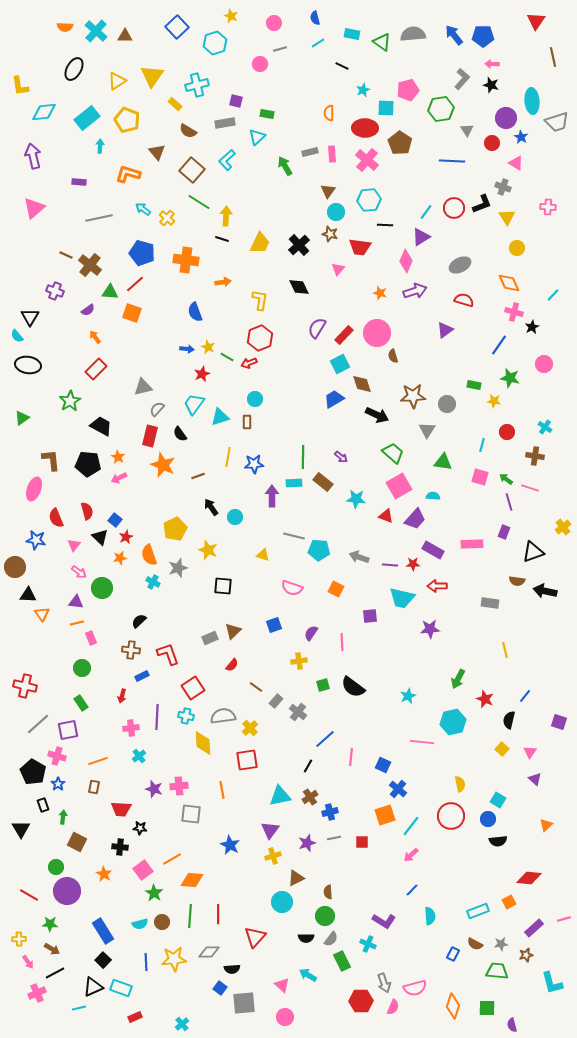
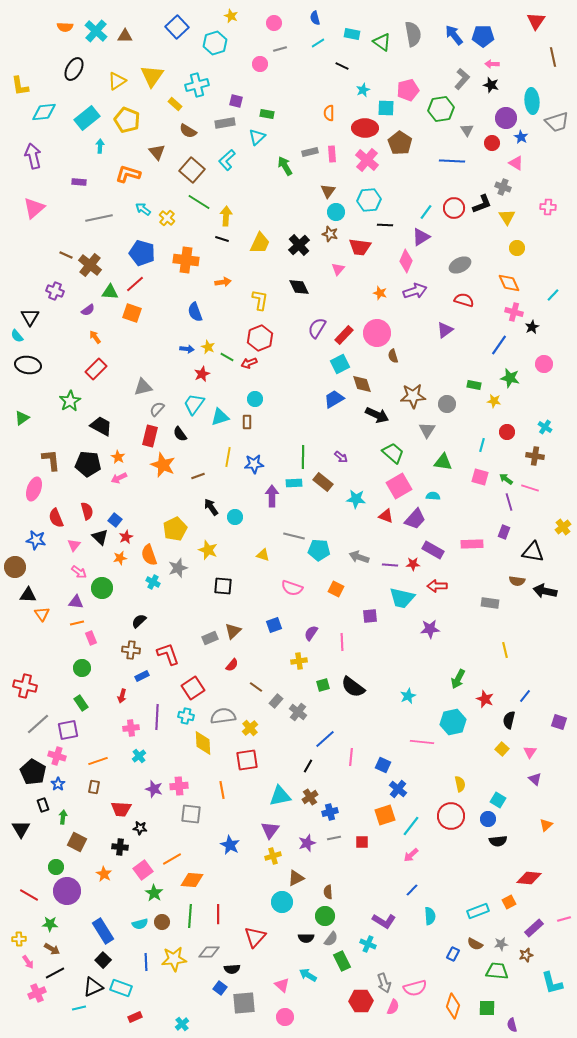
gray semicircle at (413, 34): rotated 85 degrees clockwise
black triangle at (533, 552): rotated 30 degrees clockwise
